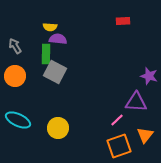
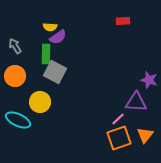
purple semicircle: moved 2 px up; rotated 138 degrees clockwise
purple star: moved 4 px down
pink line: moved 1 px right, 1 px up
yellow circle: moved 18 px left, 26 px up
orange square: moved 8 px up
